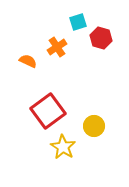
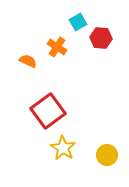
cyan square: rotated 12 degrees counterclockwise
red hexagon: rotated 10 degrees counterclockwise
orange cross: rotated 24 degrees counterclockwise
yellow circle: moved 13 px right, 29 px down
yellow star: moved 1 px down
